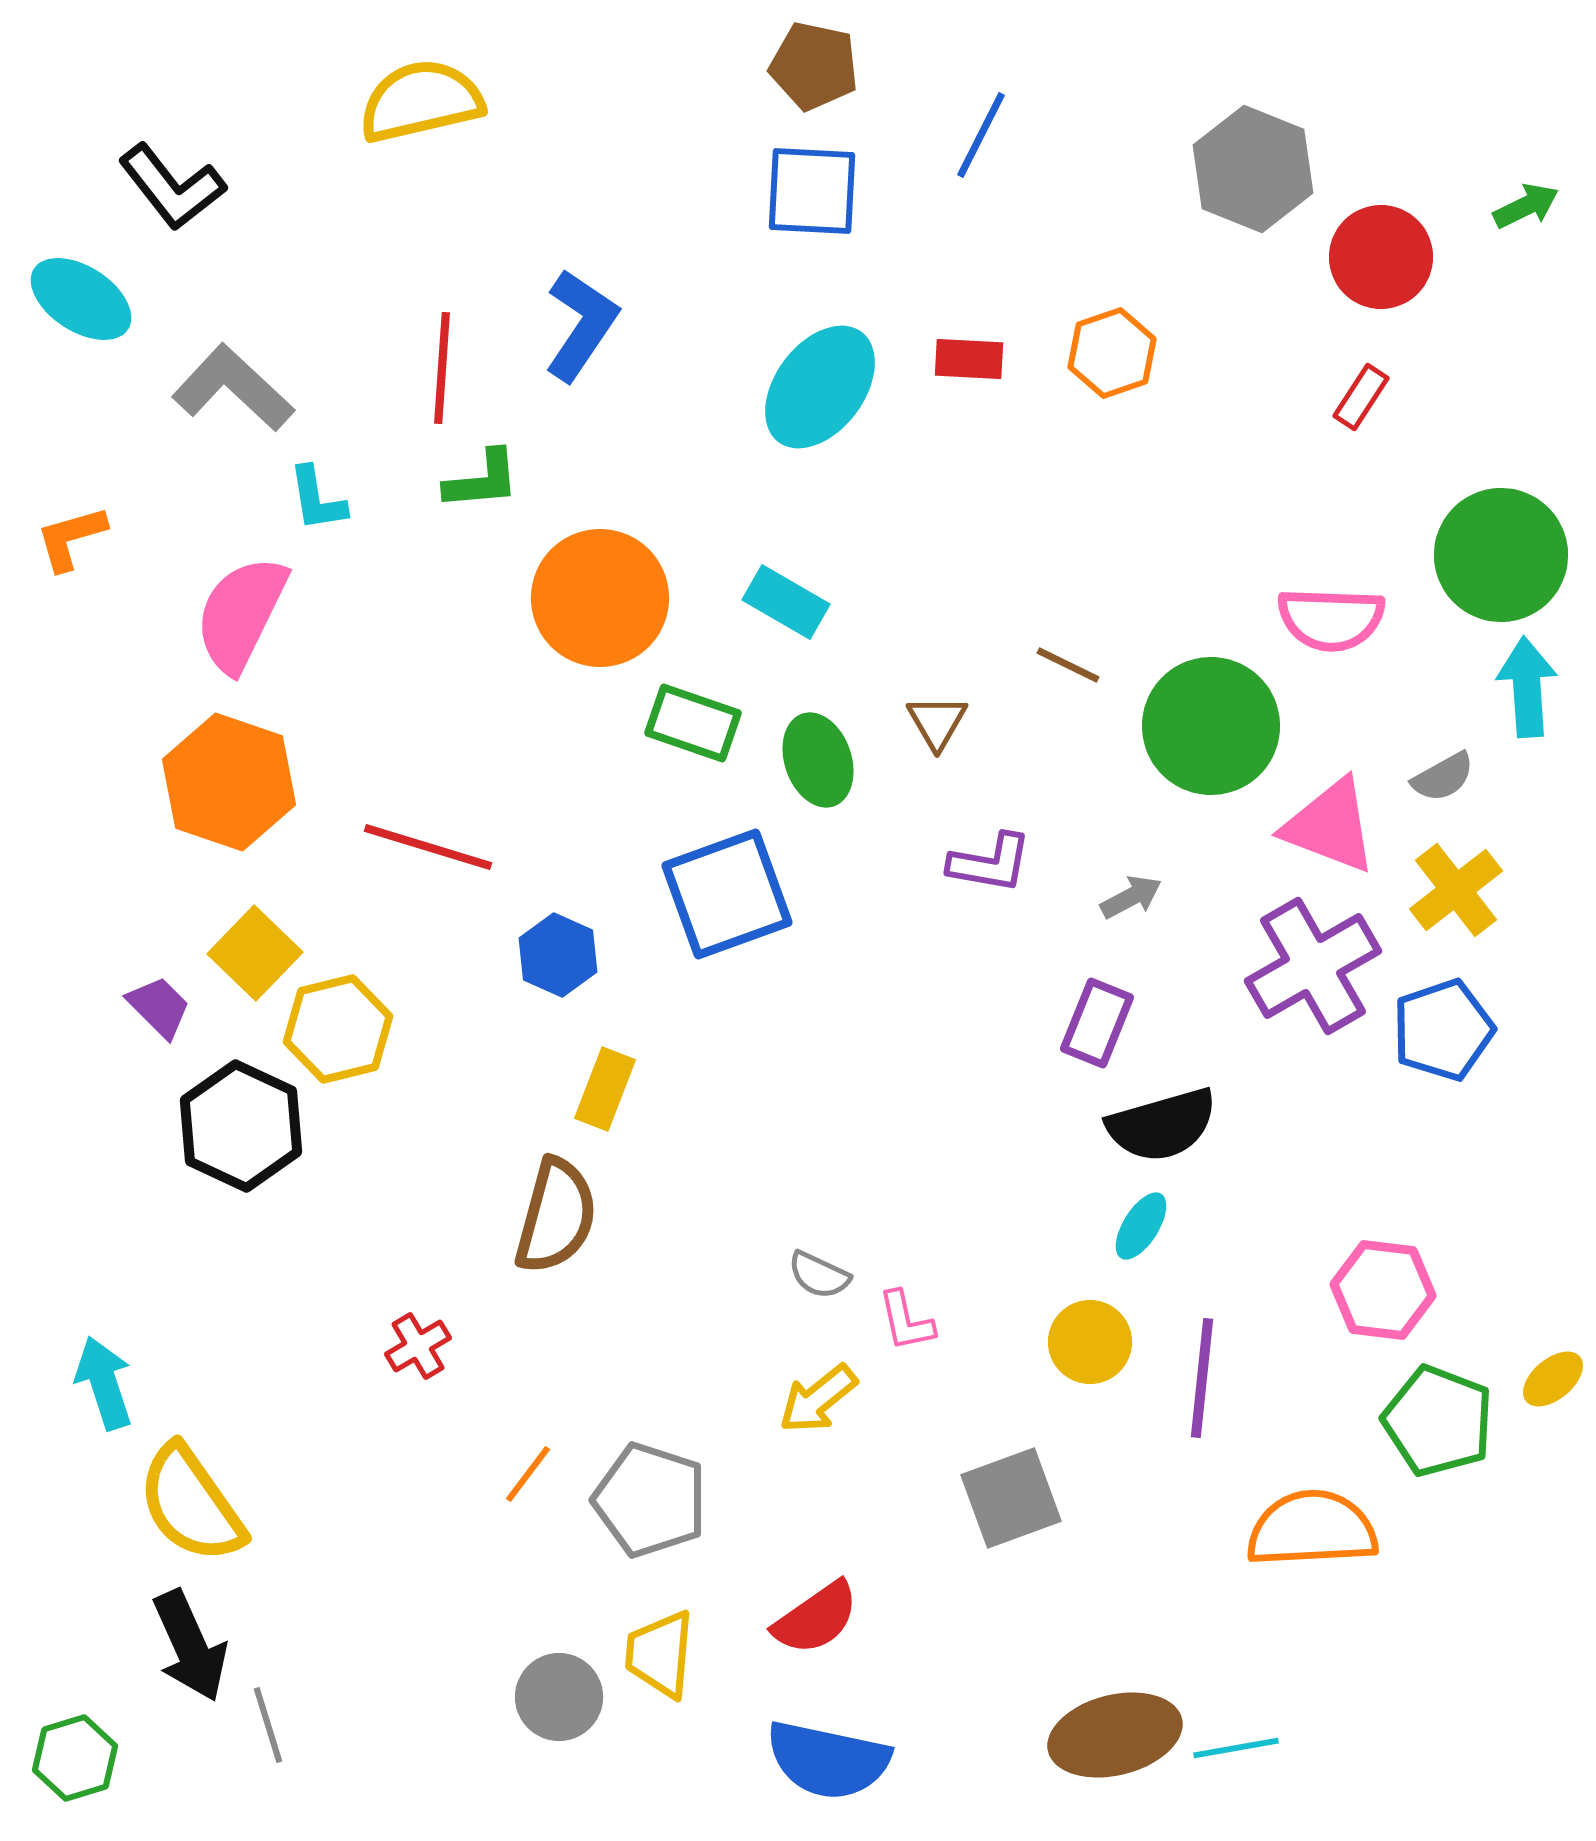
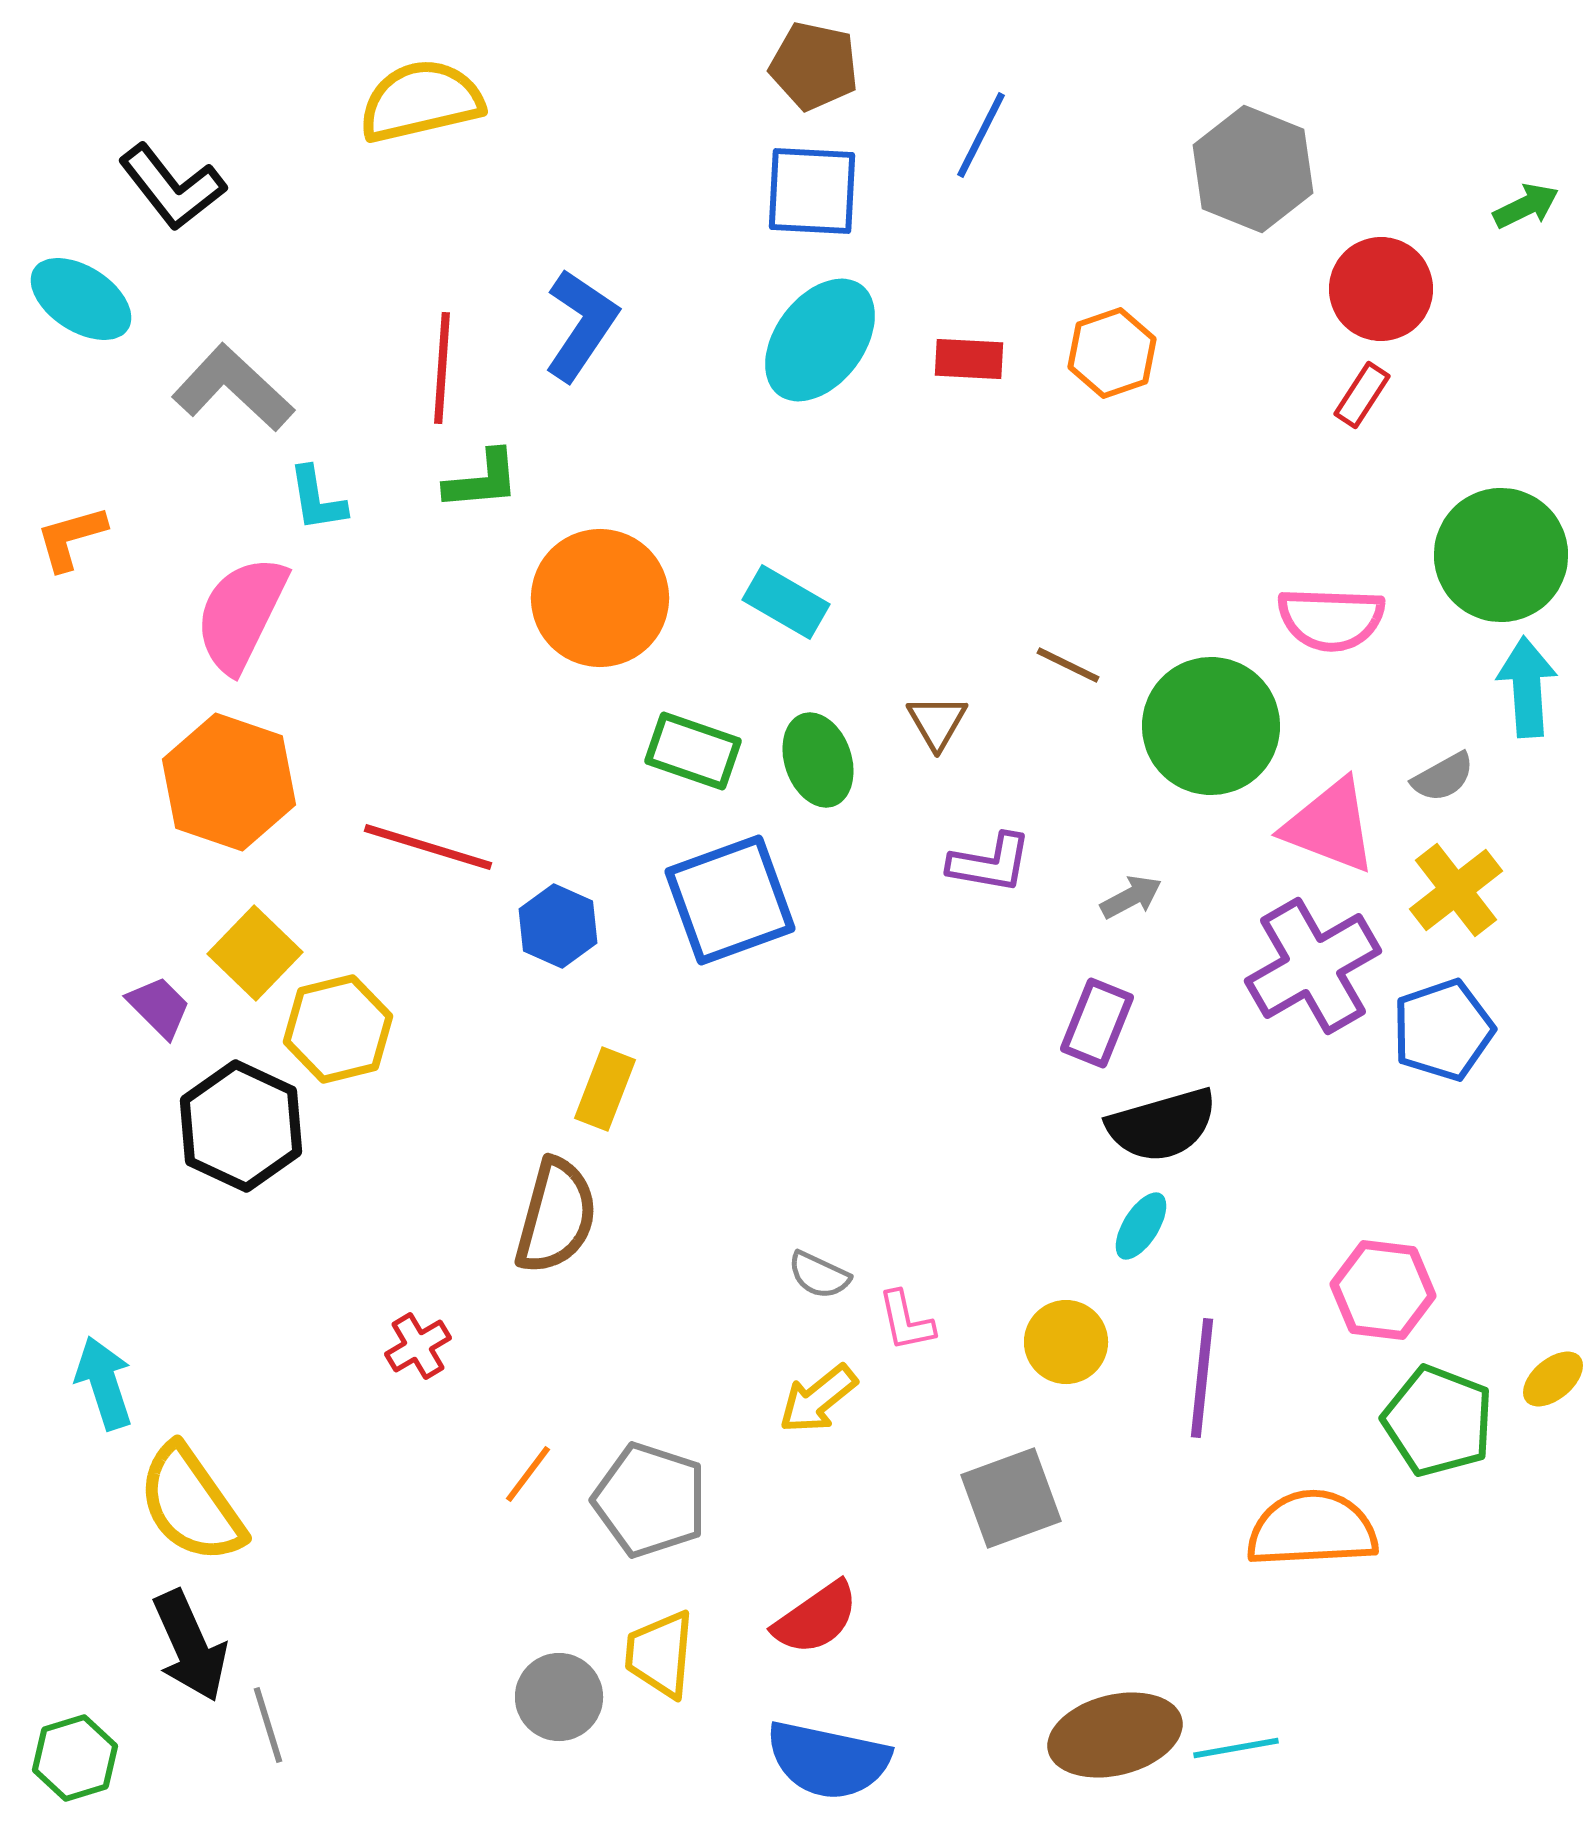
red circle at (1381, 257): moved 32 px down
cyan ellipse at (820, 387): moved 47 px up
red rectangle at (1361, 397): moved 1 px right, 2 px up
green rectangle at (693, 723): moved 28 px down
blue square at (727, 894): moved 3 px right, 6 px down
blue hexagon at (558, 955): moved 29 px up
yellow circle at (1090, 1342): moved 24 px left
